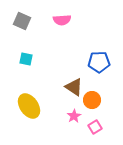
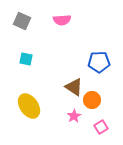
pink square: moved 6 px right
